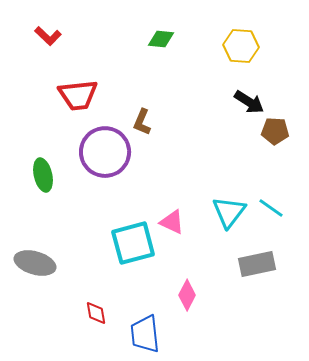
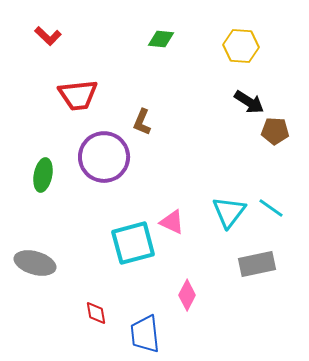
purple circle: moved 1 px left, 5 px down
green ellipse: rotated 24 degrees clockwise
